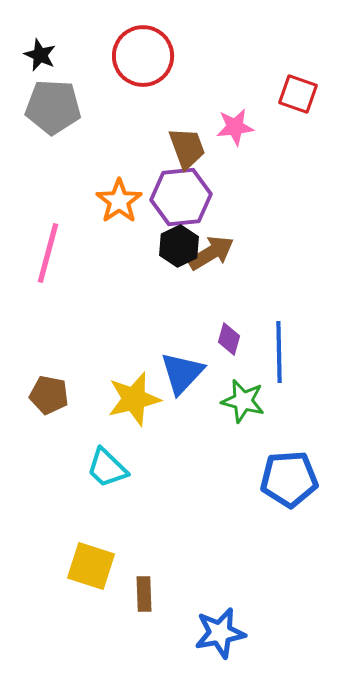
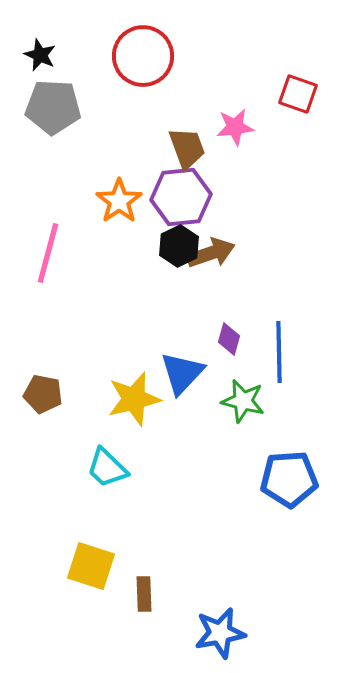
brown arrow: rotated 12 degrees clockwise
brown pentagon: moved 6 px left, 1 px up
